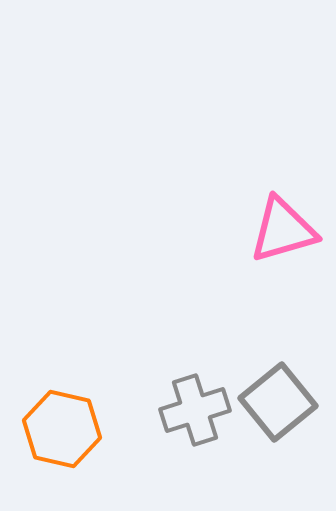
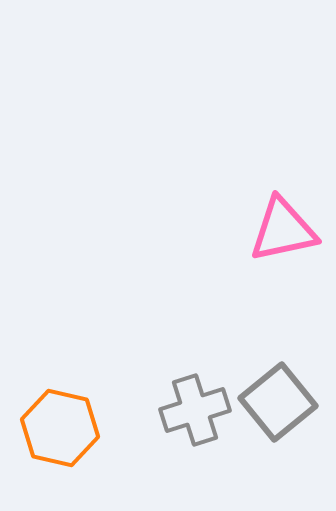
pink triangle: rotated 4 degrees clockwise
orange hexagon: moved 2 px left, 1 px up
